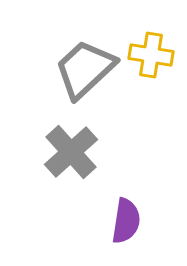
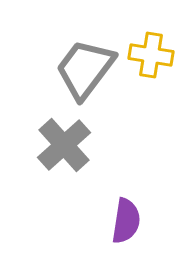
gray trapezoid: rotated 10 degrees counterclockwise
gray cross: moved 7 px left, 7 px up
